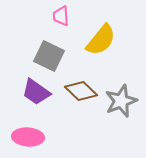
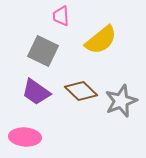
yellow semicircle: rotated 12 degrees clockwise
gray square: moved 6 px left, 5 px up
pink ellipse: moved 3 px left
